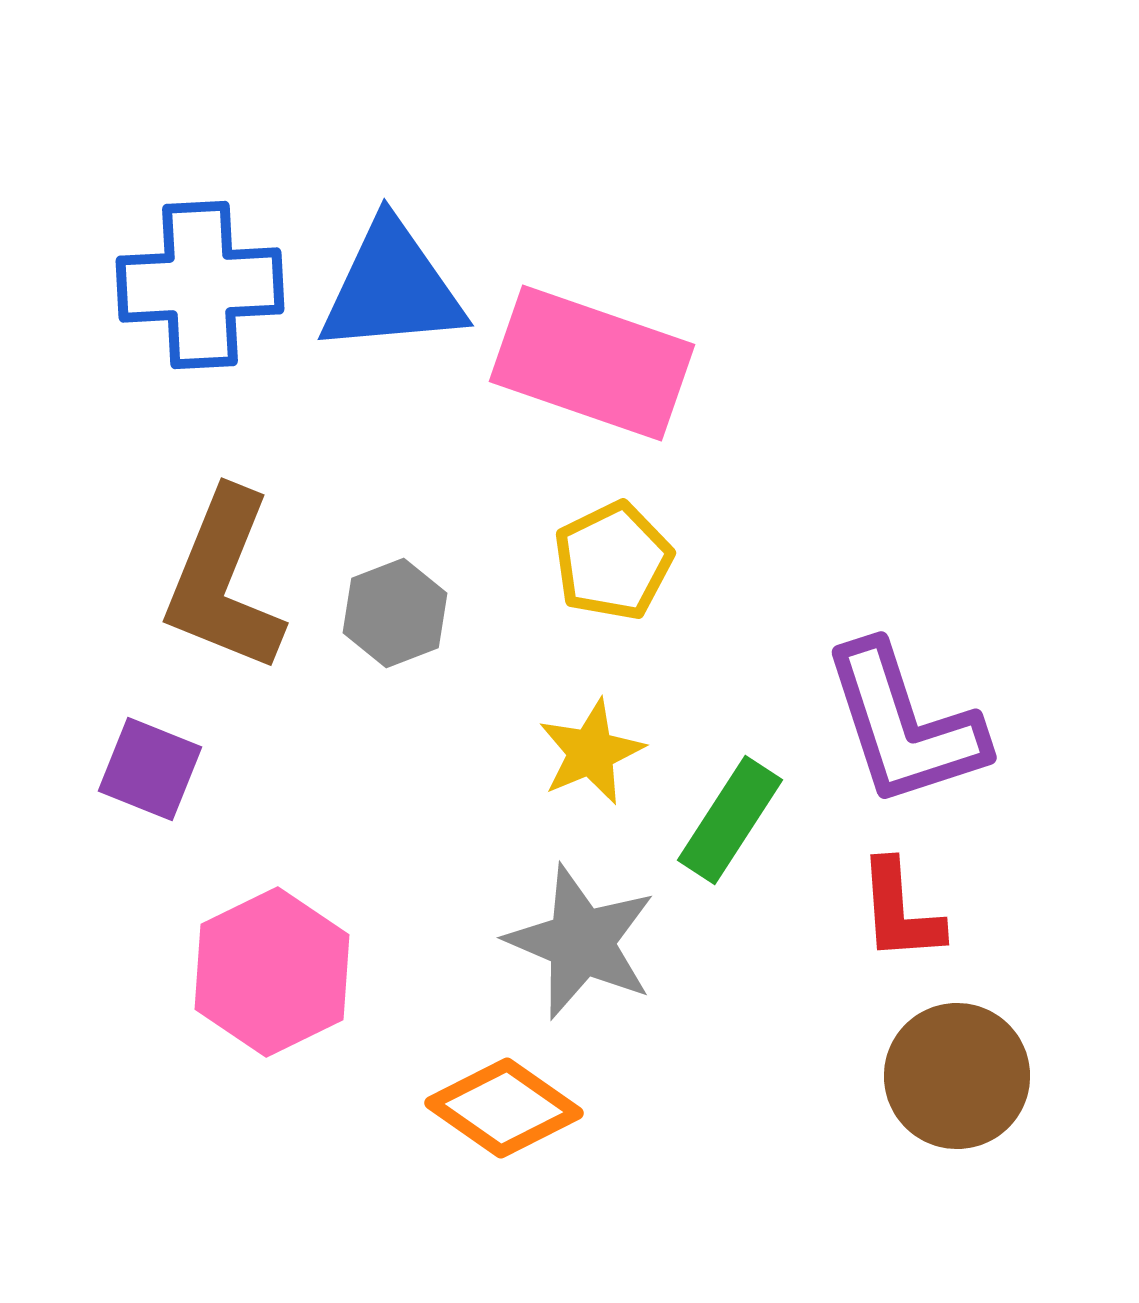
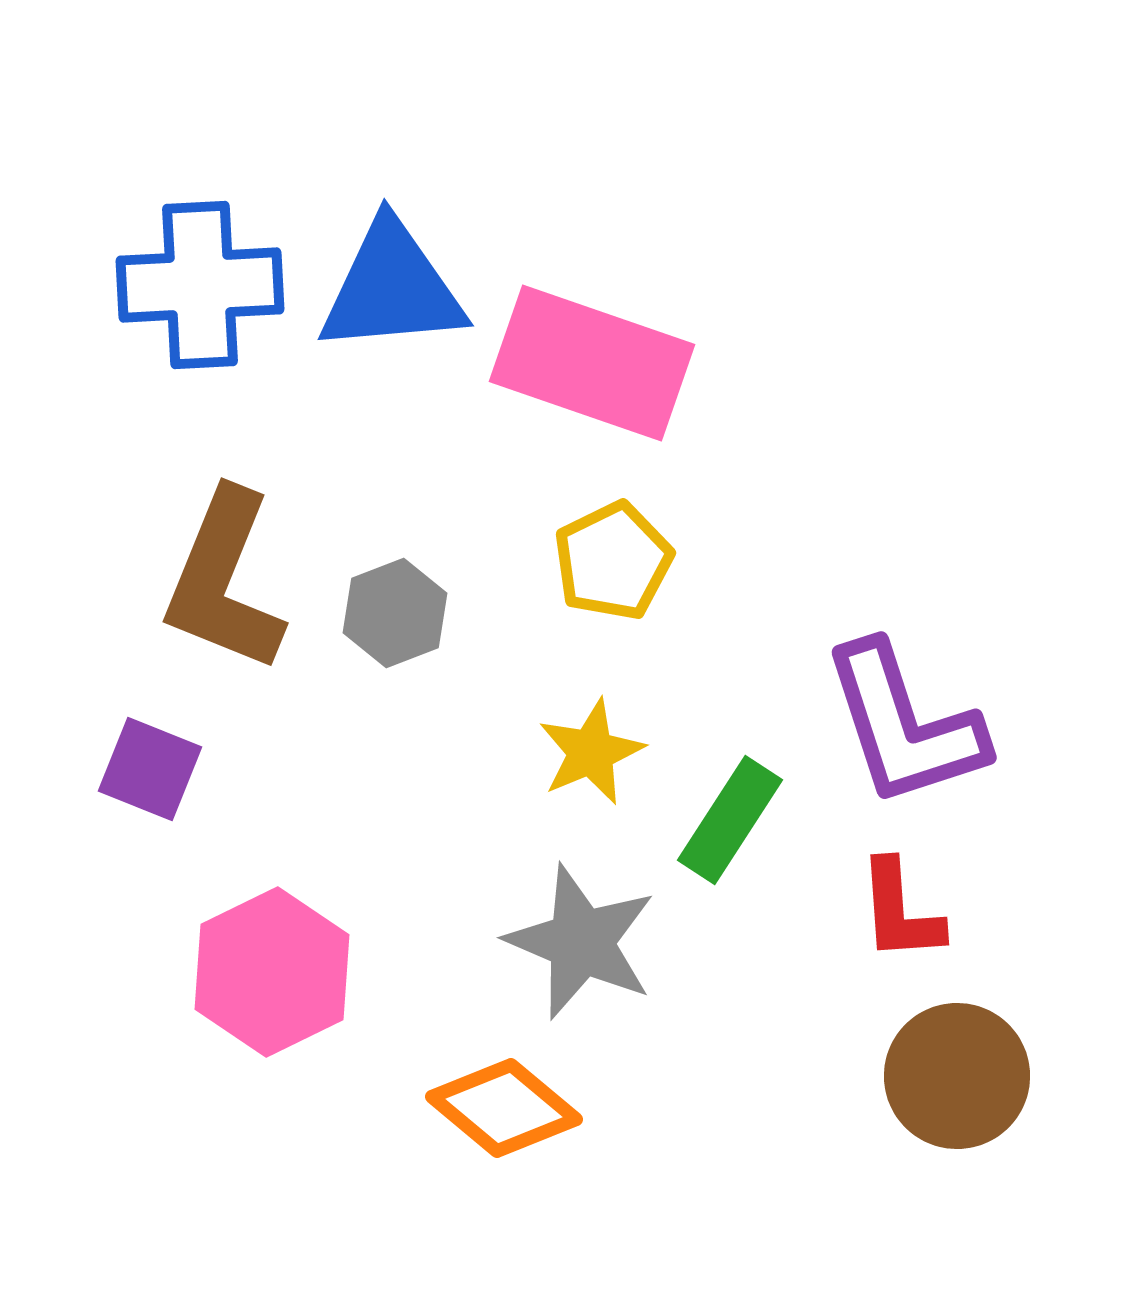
orange diamond: rotated 5 degrees clockwise
